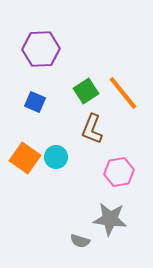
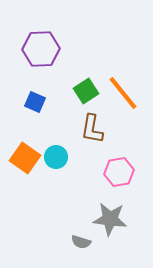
brown L-shape: rotated 12 degrees counterclockwise
gray semicircle: moved 1 px right, 1 px down
